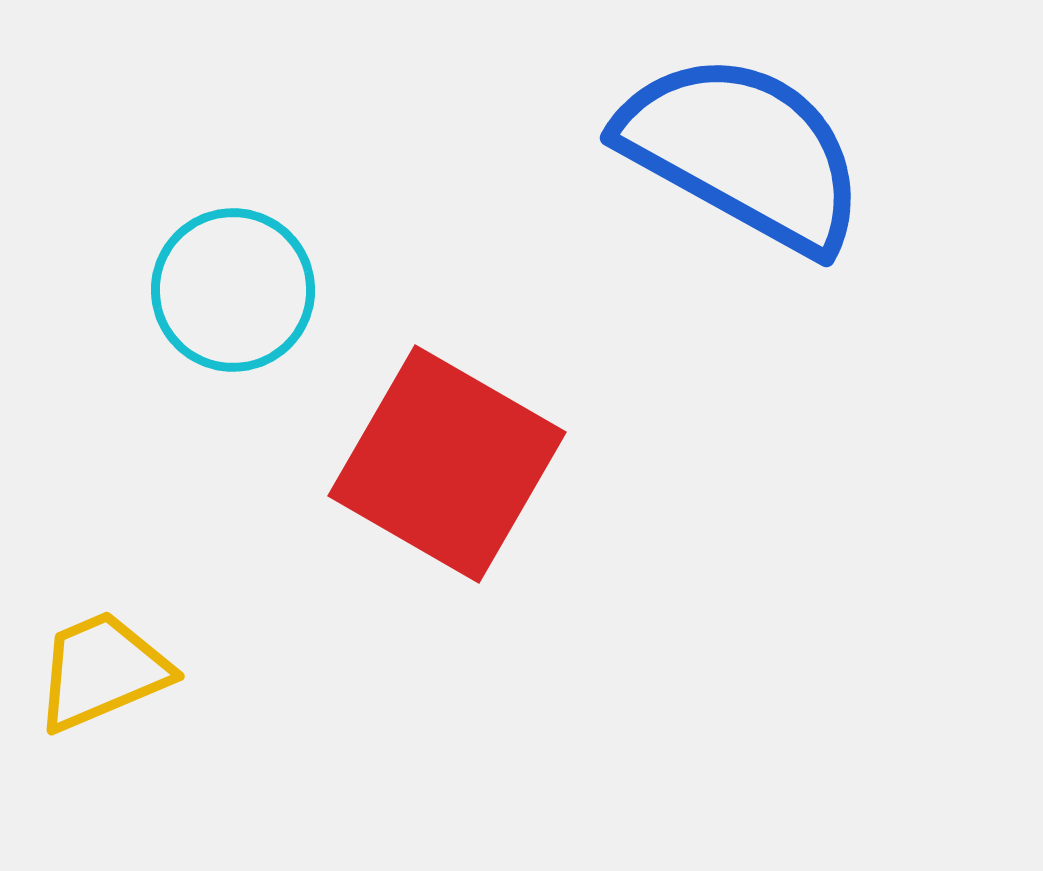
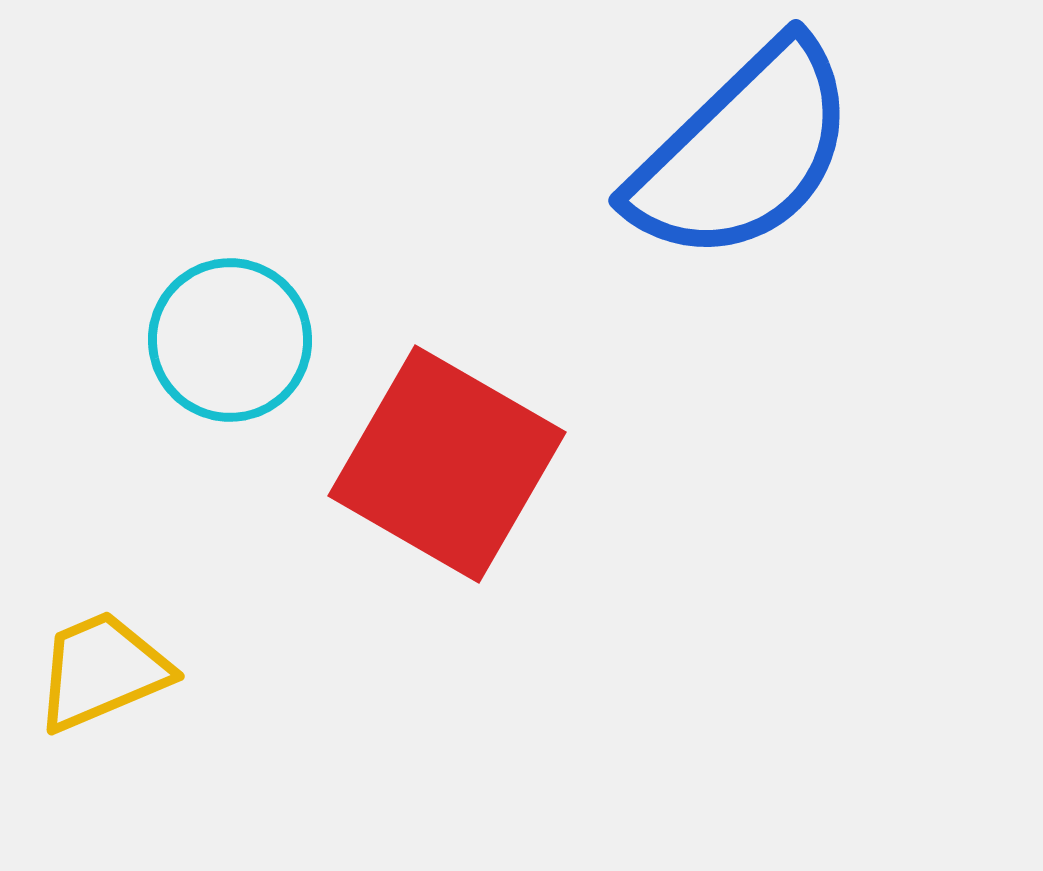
blue semicircle: rotated 107 degrees clockwise
cyan circle: moved 3 px left, 50 px down
